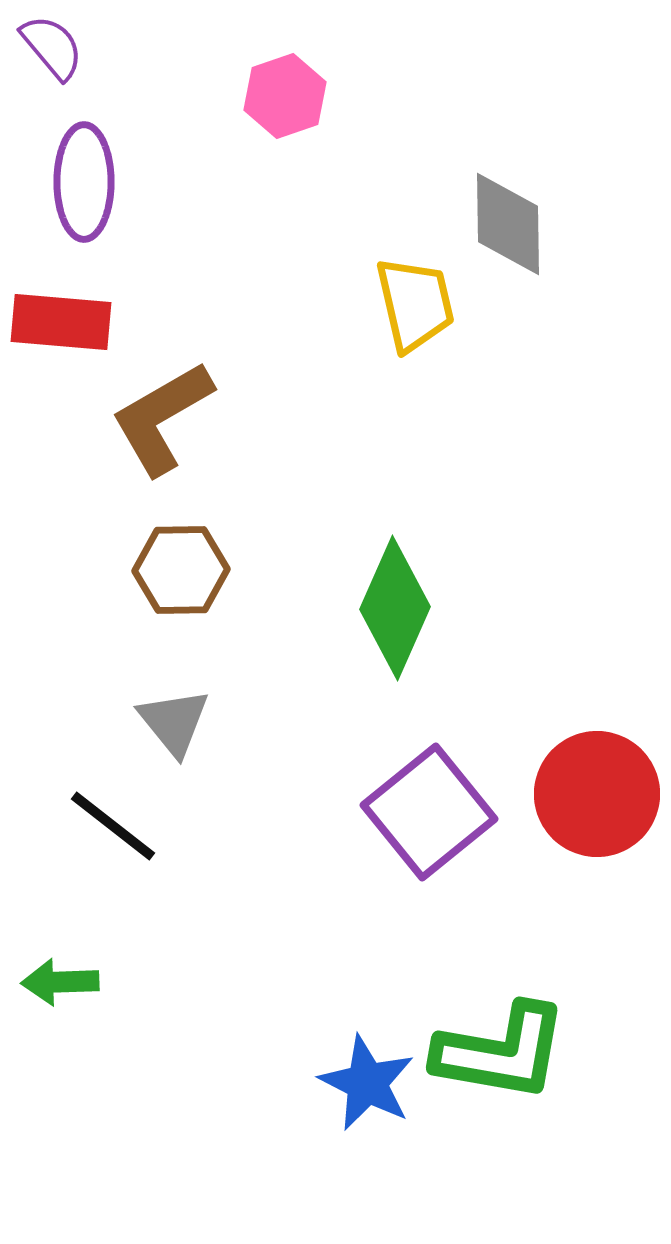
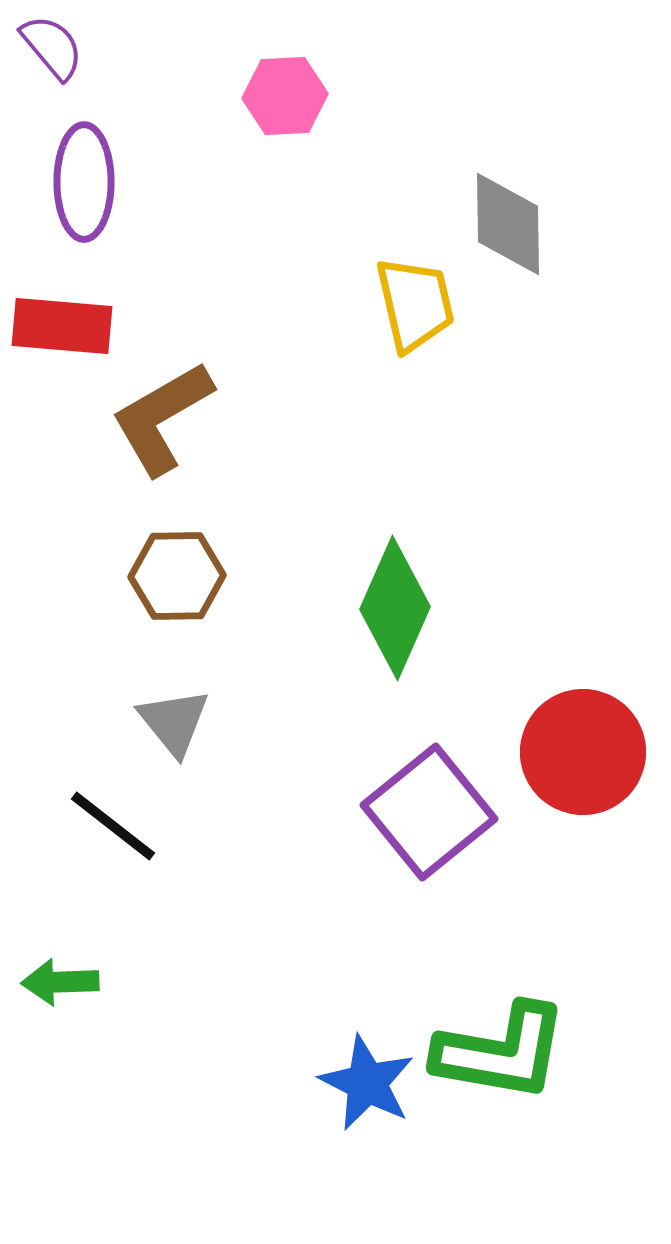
pink hexagon: rotated 16 degrees clockwise
red rectangle: moved 1 px right, 4 px down
brown hexagon: moved 4 px left, 6 px down
red circle: moved 14 px left, 42 px up
